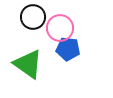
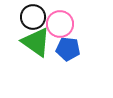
pink circle: moved 4 px up
green triangle: moved 8 px right, 22 px up
